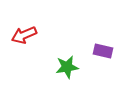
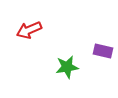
red arrow: moved 5 px right, 5 px up
